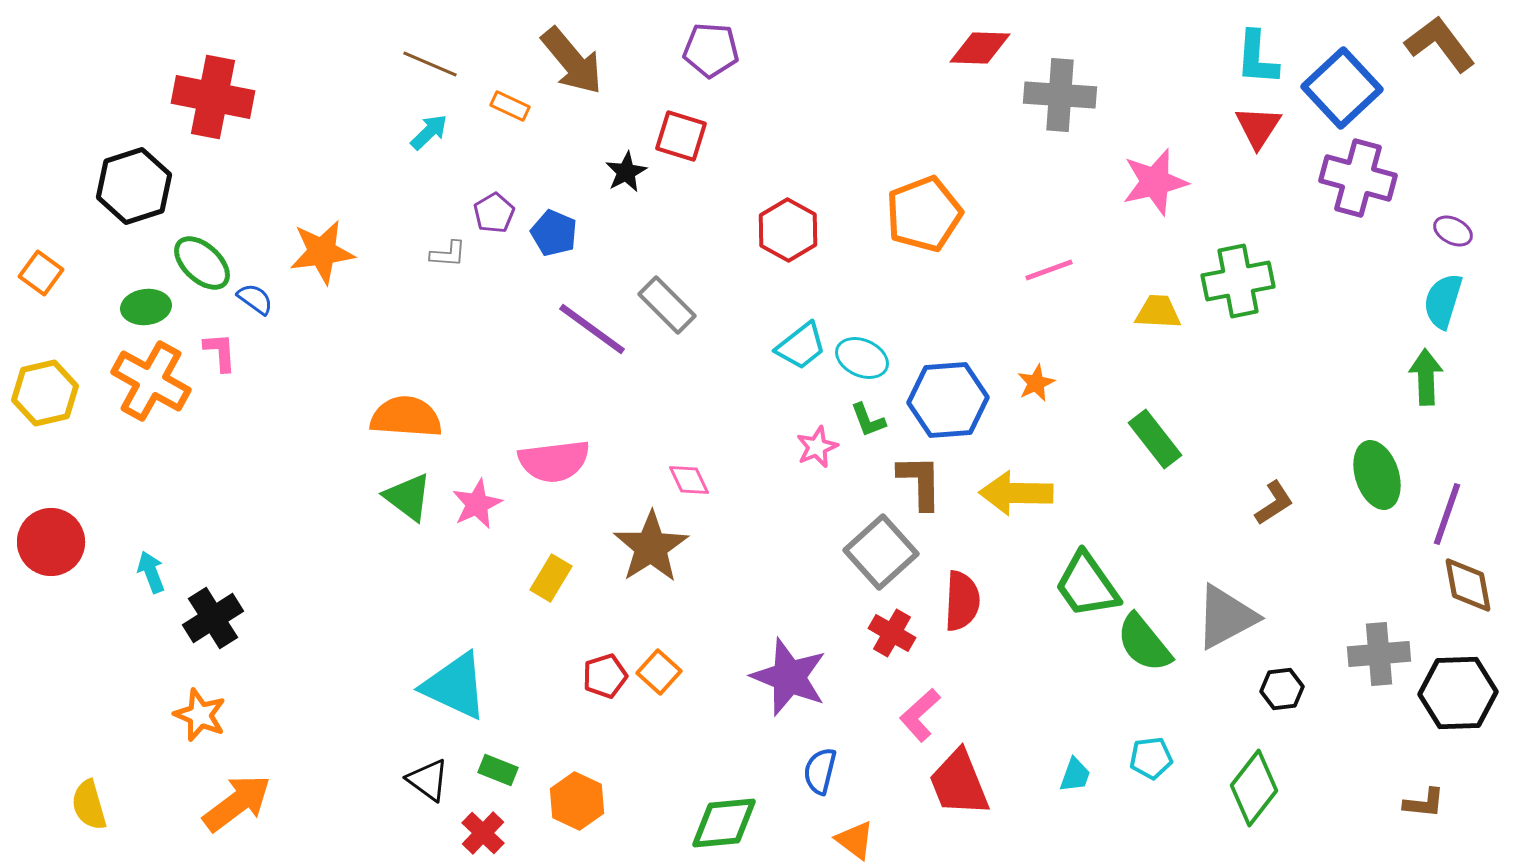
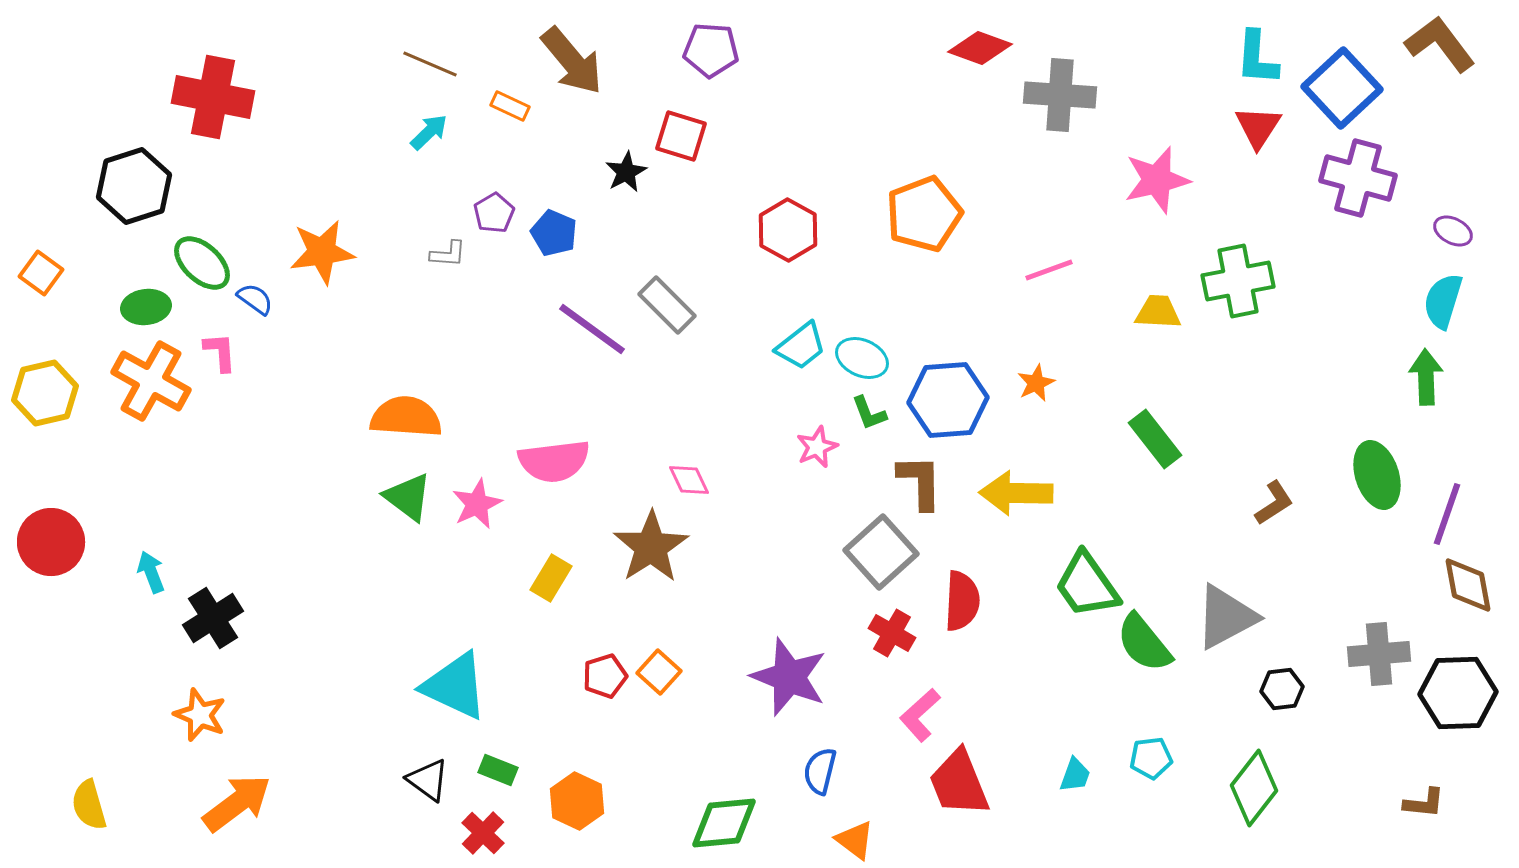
red diamond at (980, 48): rotated 18 degrees clockwise
pink star at (1155, 182): moved 2 px right, 2 px up
green L-shape at (868, 420): moved 1 px right, 7 px up
